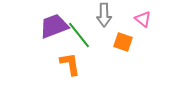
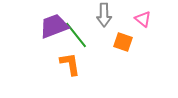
green line: moved 3 px left
